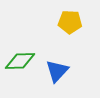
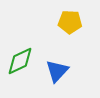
green diamond: rotated 24 degrees counterclockwise
